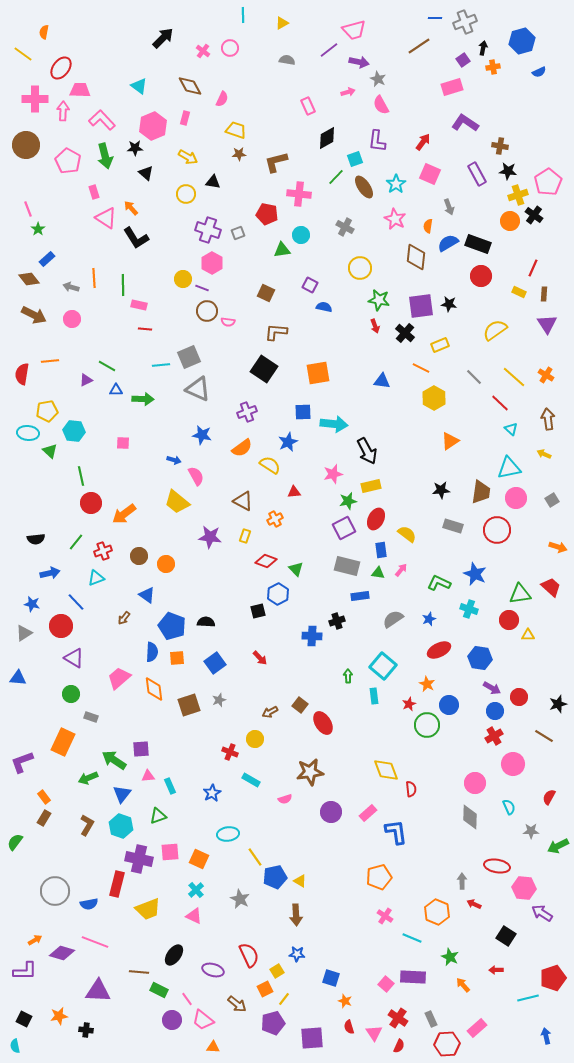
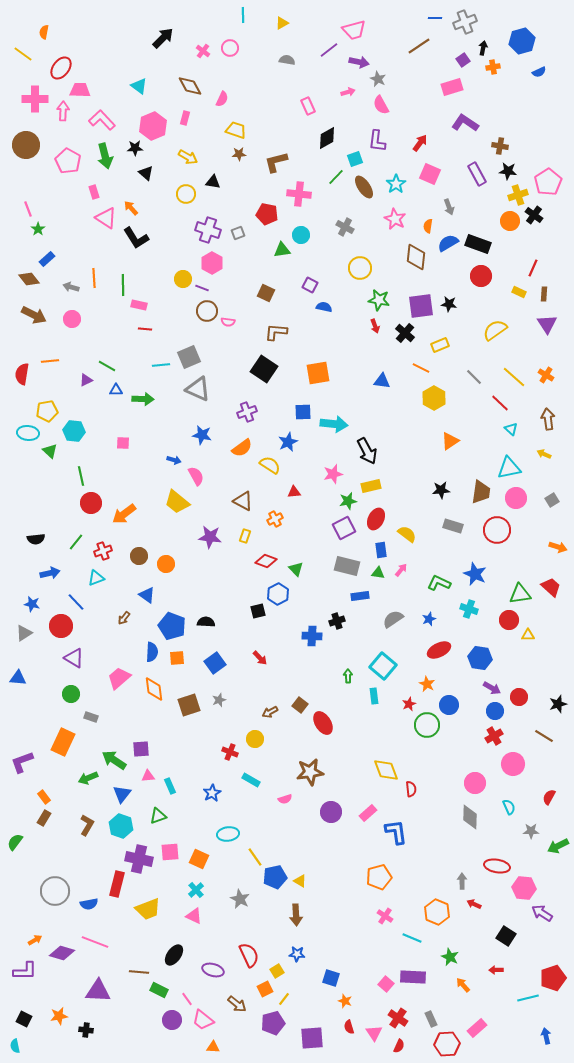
red arrow at (423, 142): moved 3 px left, 1 px down
